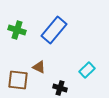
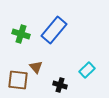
green cross: moved 4 px right, 4 px down
brown triangle: moved 3 px left; rotated 24 degrees clockwise
black cross: moved 3 px up
